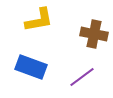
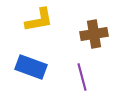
brown cross: rotated 20 degrees counterclockwise
purple line: rotated 68 degrees counterclockwise
